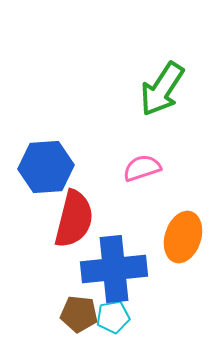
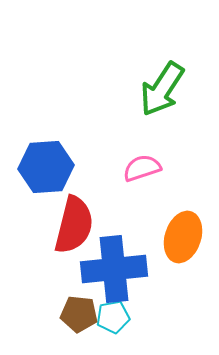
red semicircle: moved 6 px down
